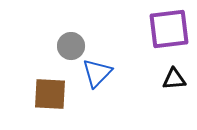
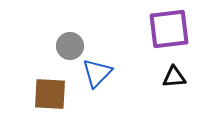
gray circle: moved 1 px left
black triangle: moved 2 px up
